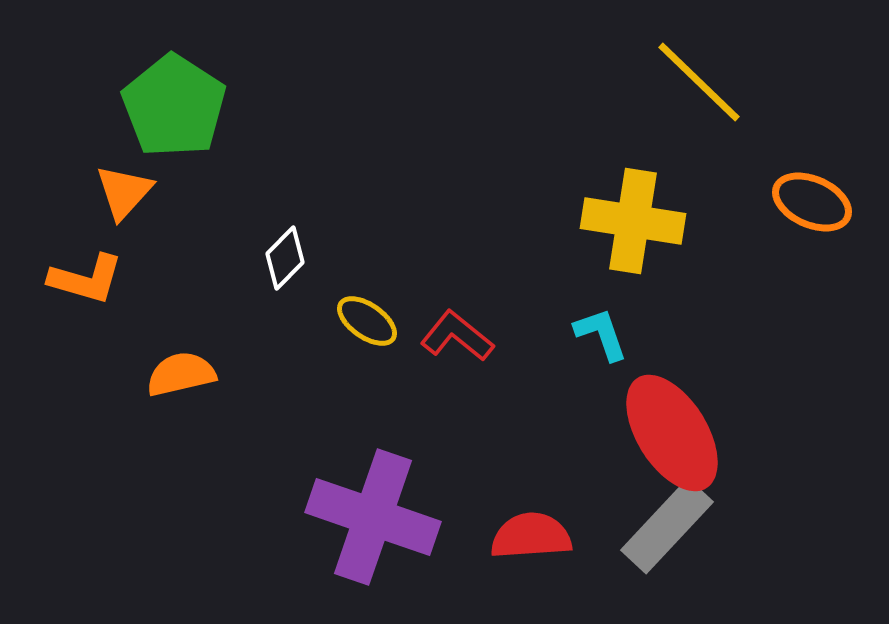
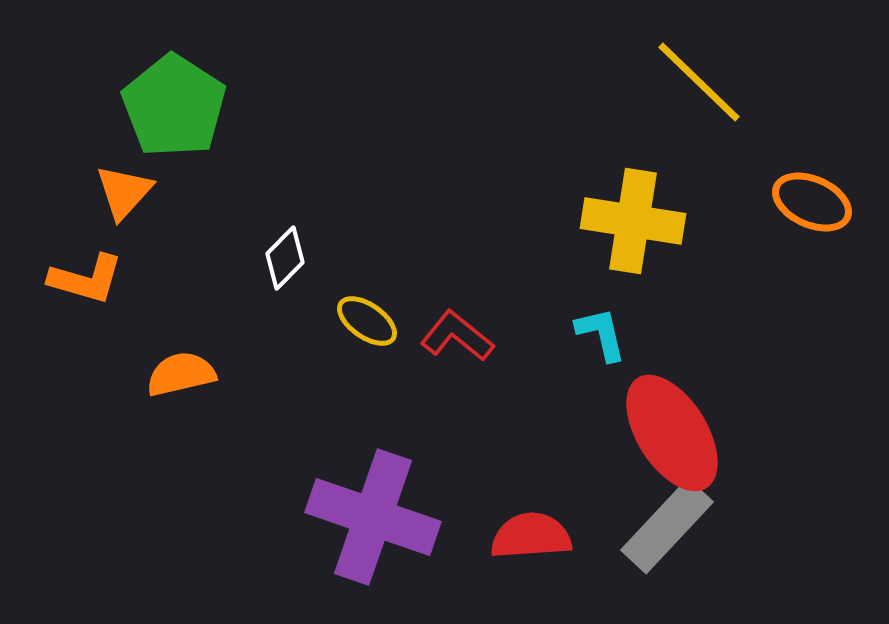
cyan L-shape: rotated 6 degrees clockwise
